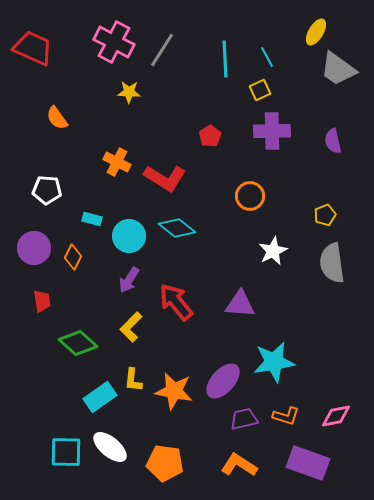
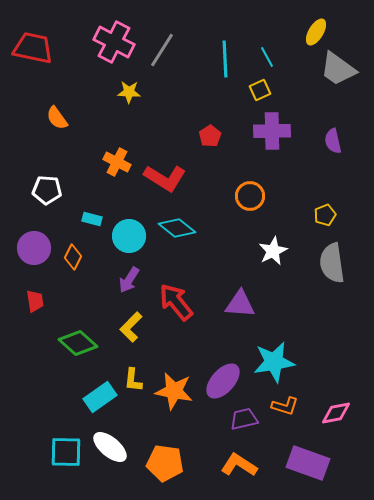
red trapezoid at (33, 48): rotated 12 degrees counterclockwise
red trapezoid at (42, 301): moved 7 px left
orange L-shape at (286, 416): moved 1 px left, 10 px up
pink diamond at (336, 416): moved 3 px up
